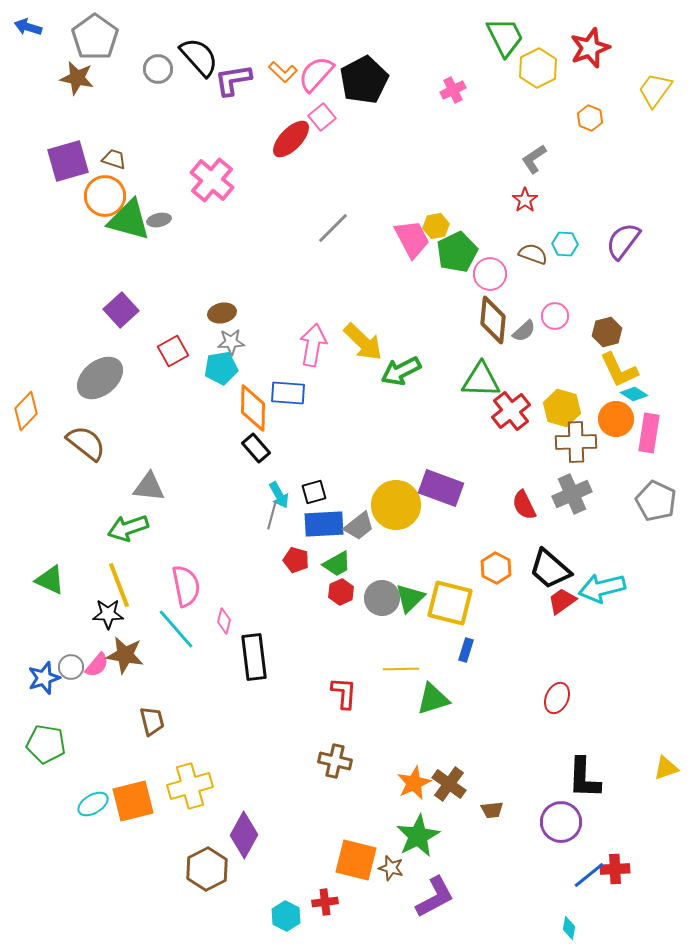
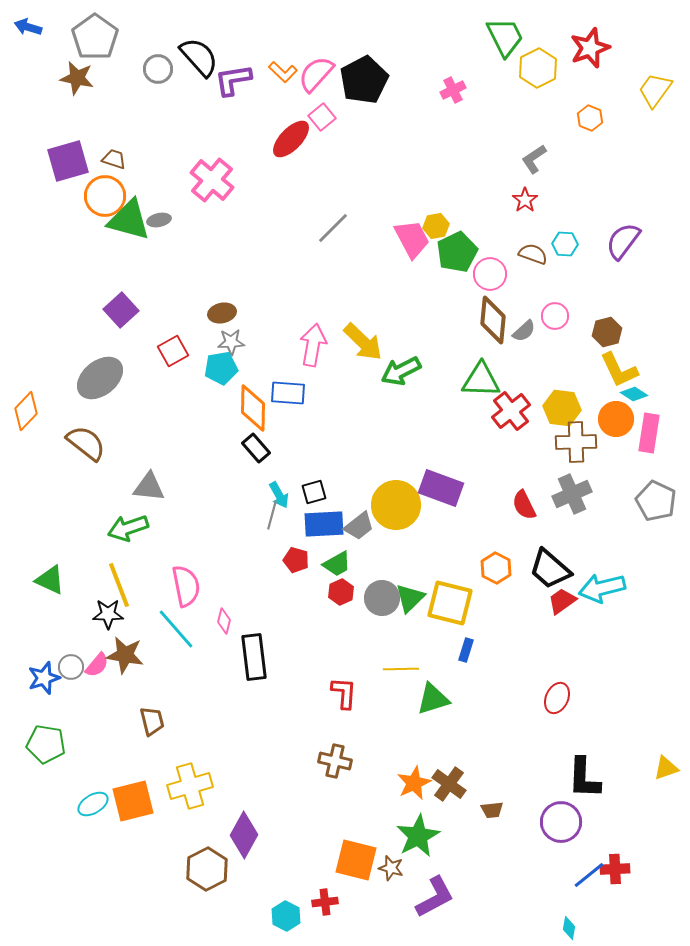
yellow hexagon at (562, 408): rotated 9 degrees counterclockwise
